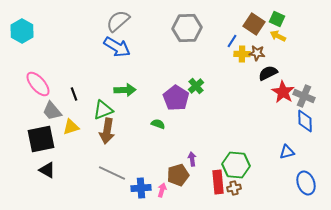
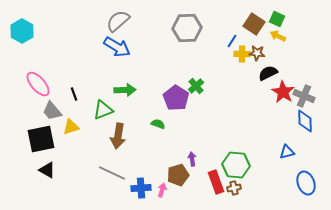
brown arrow: moved 11 px right, 5 px down
red rectangle: moved 2 px left; rotated 15 degrees counterclockwise
